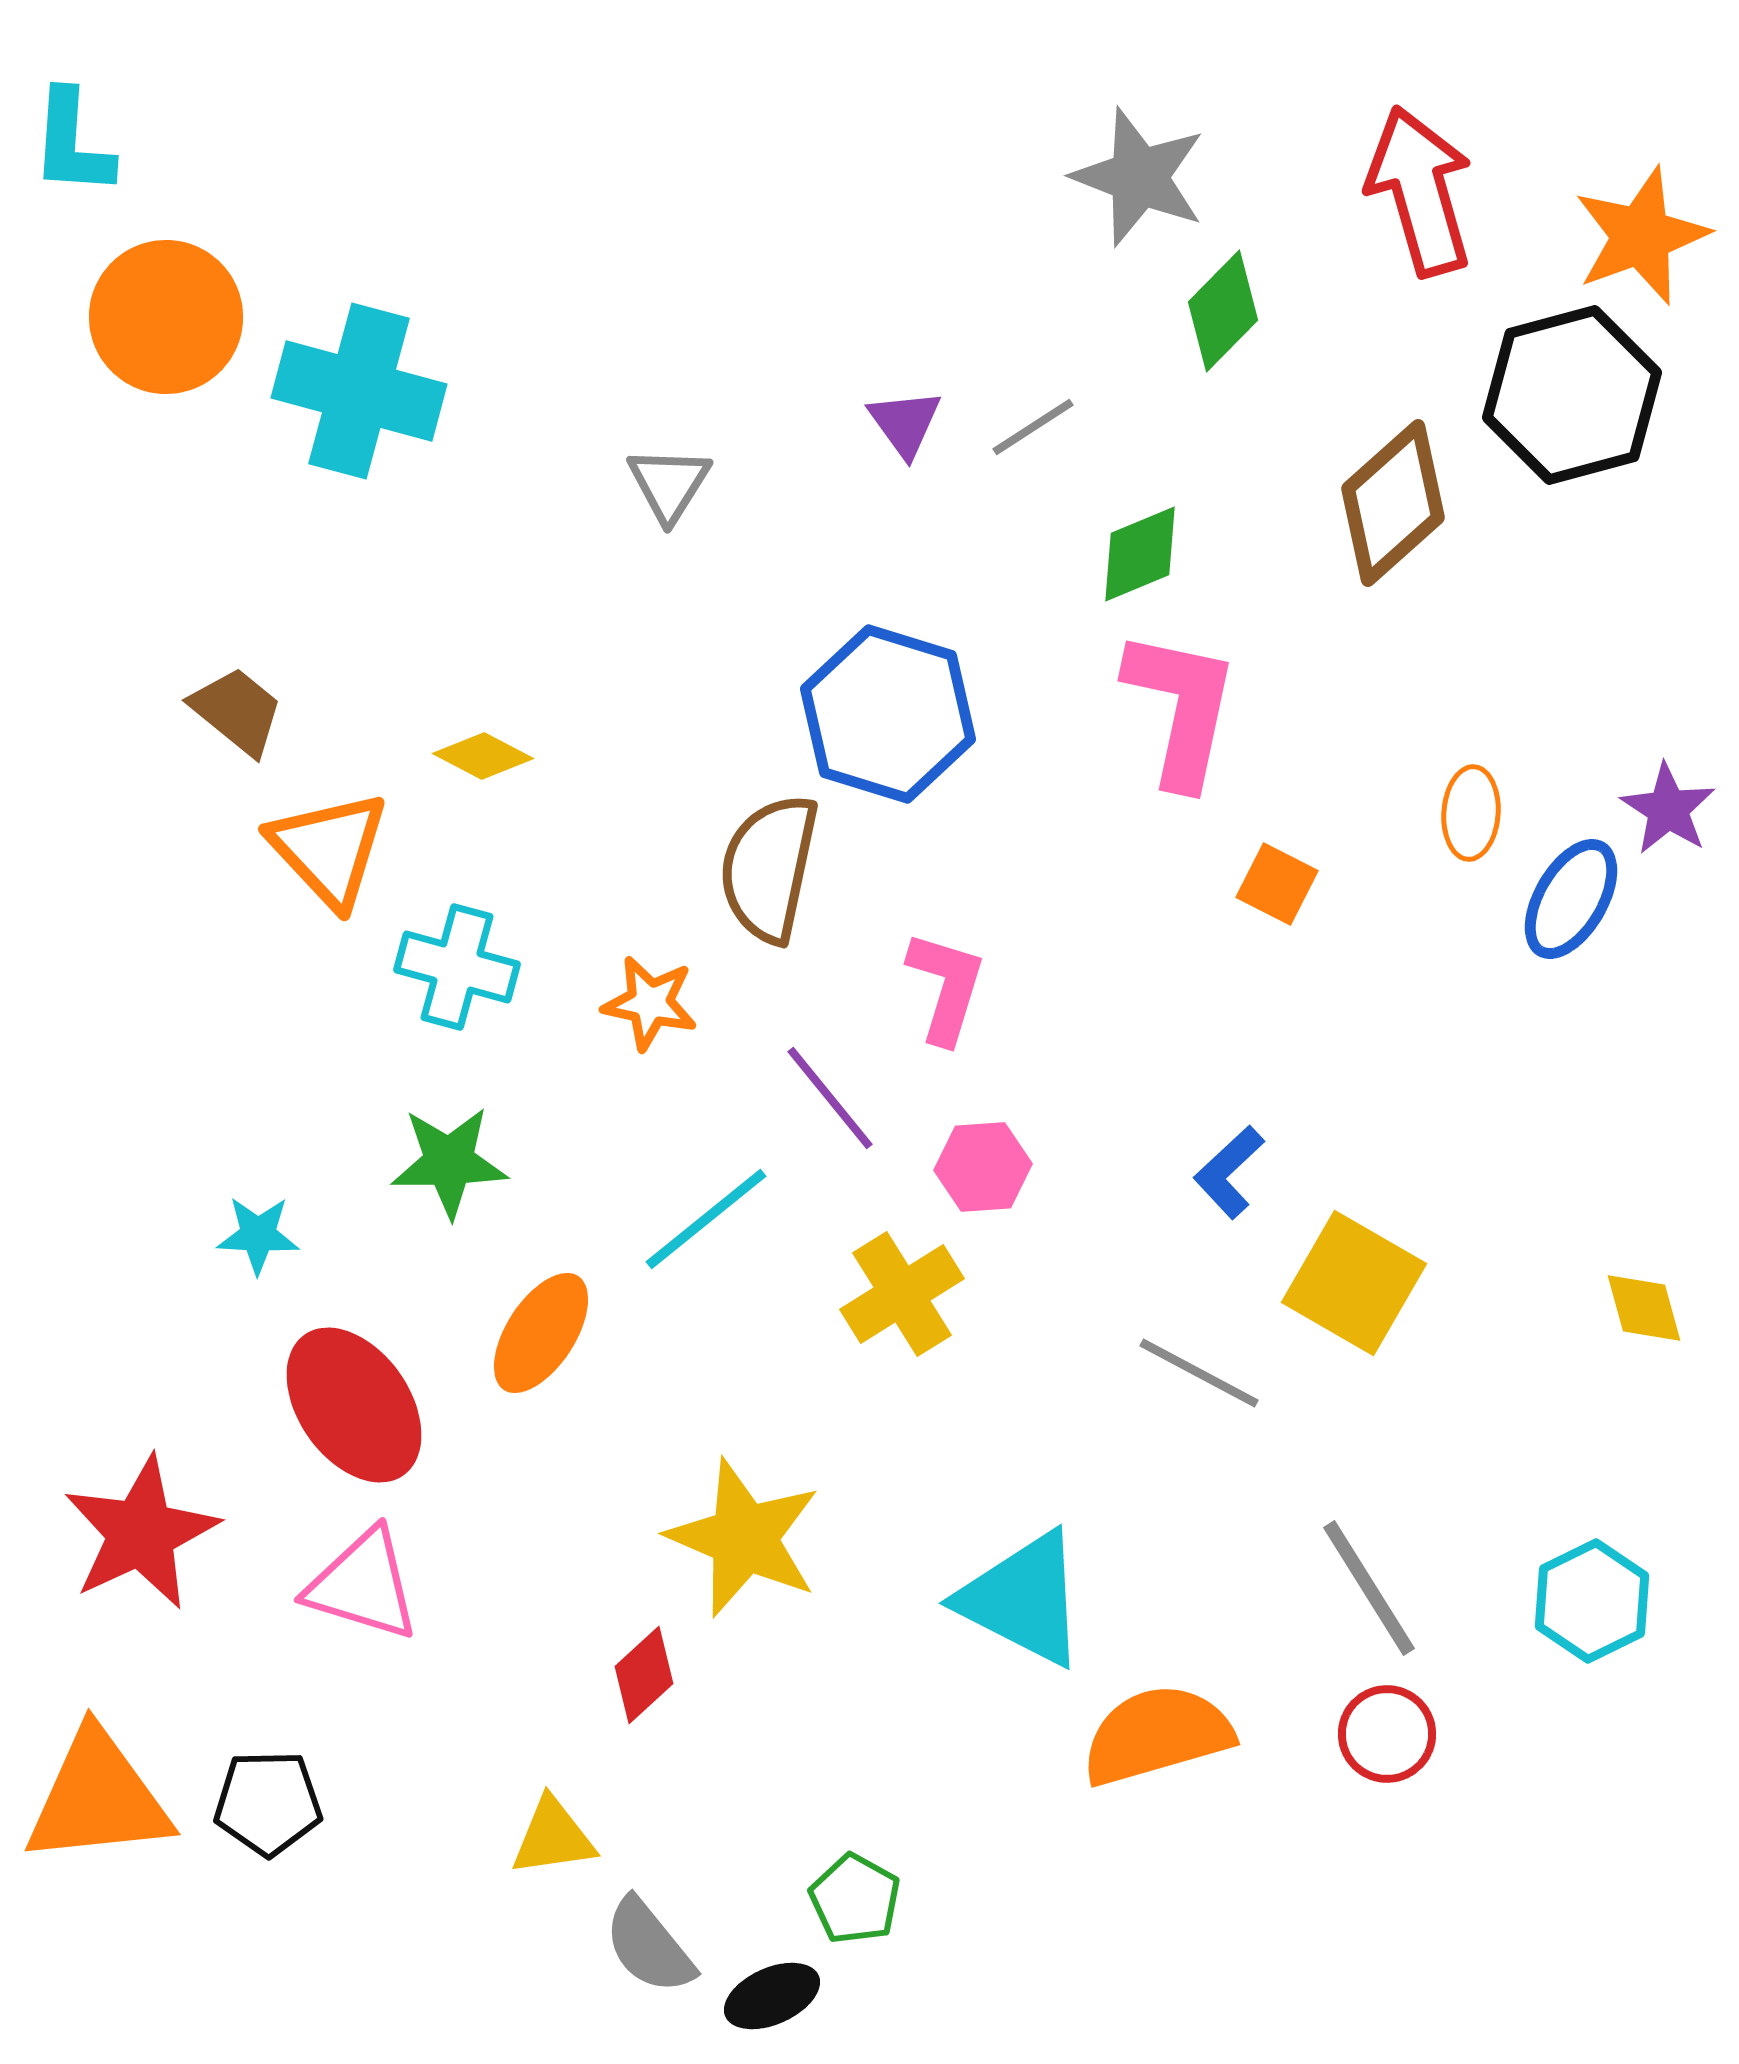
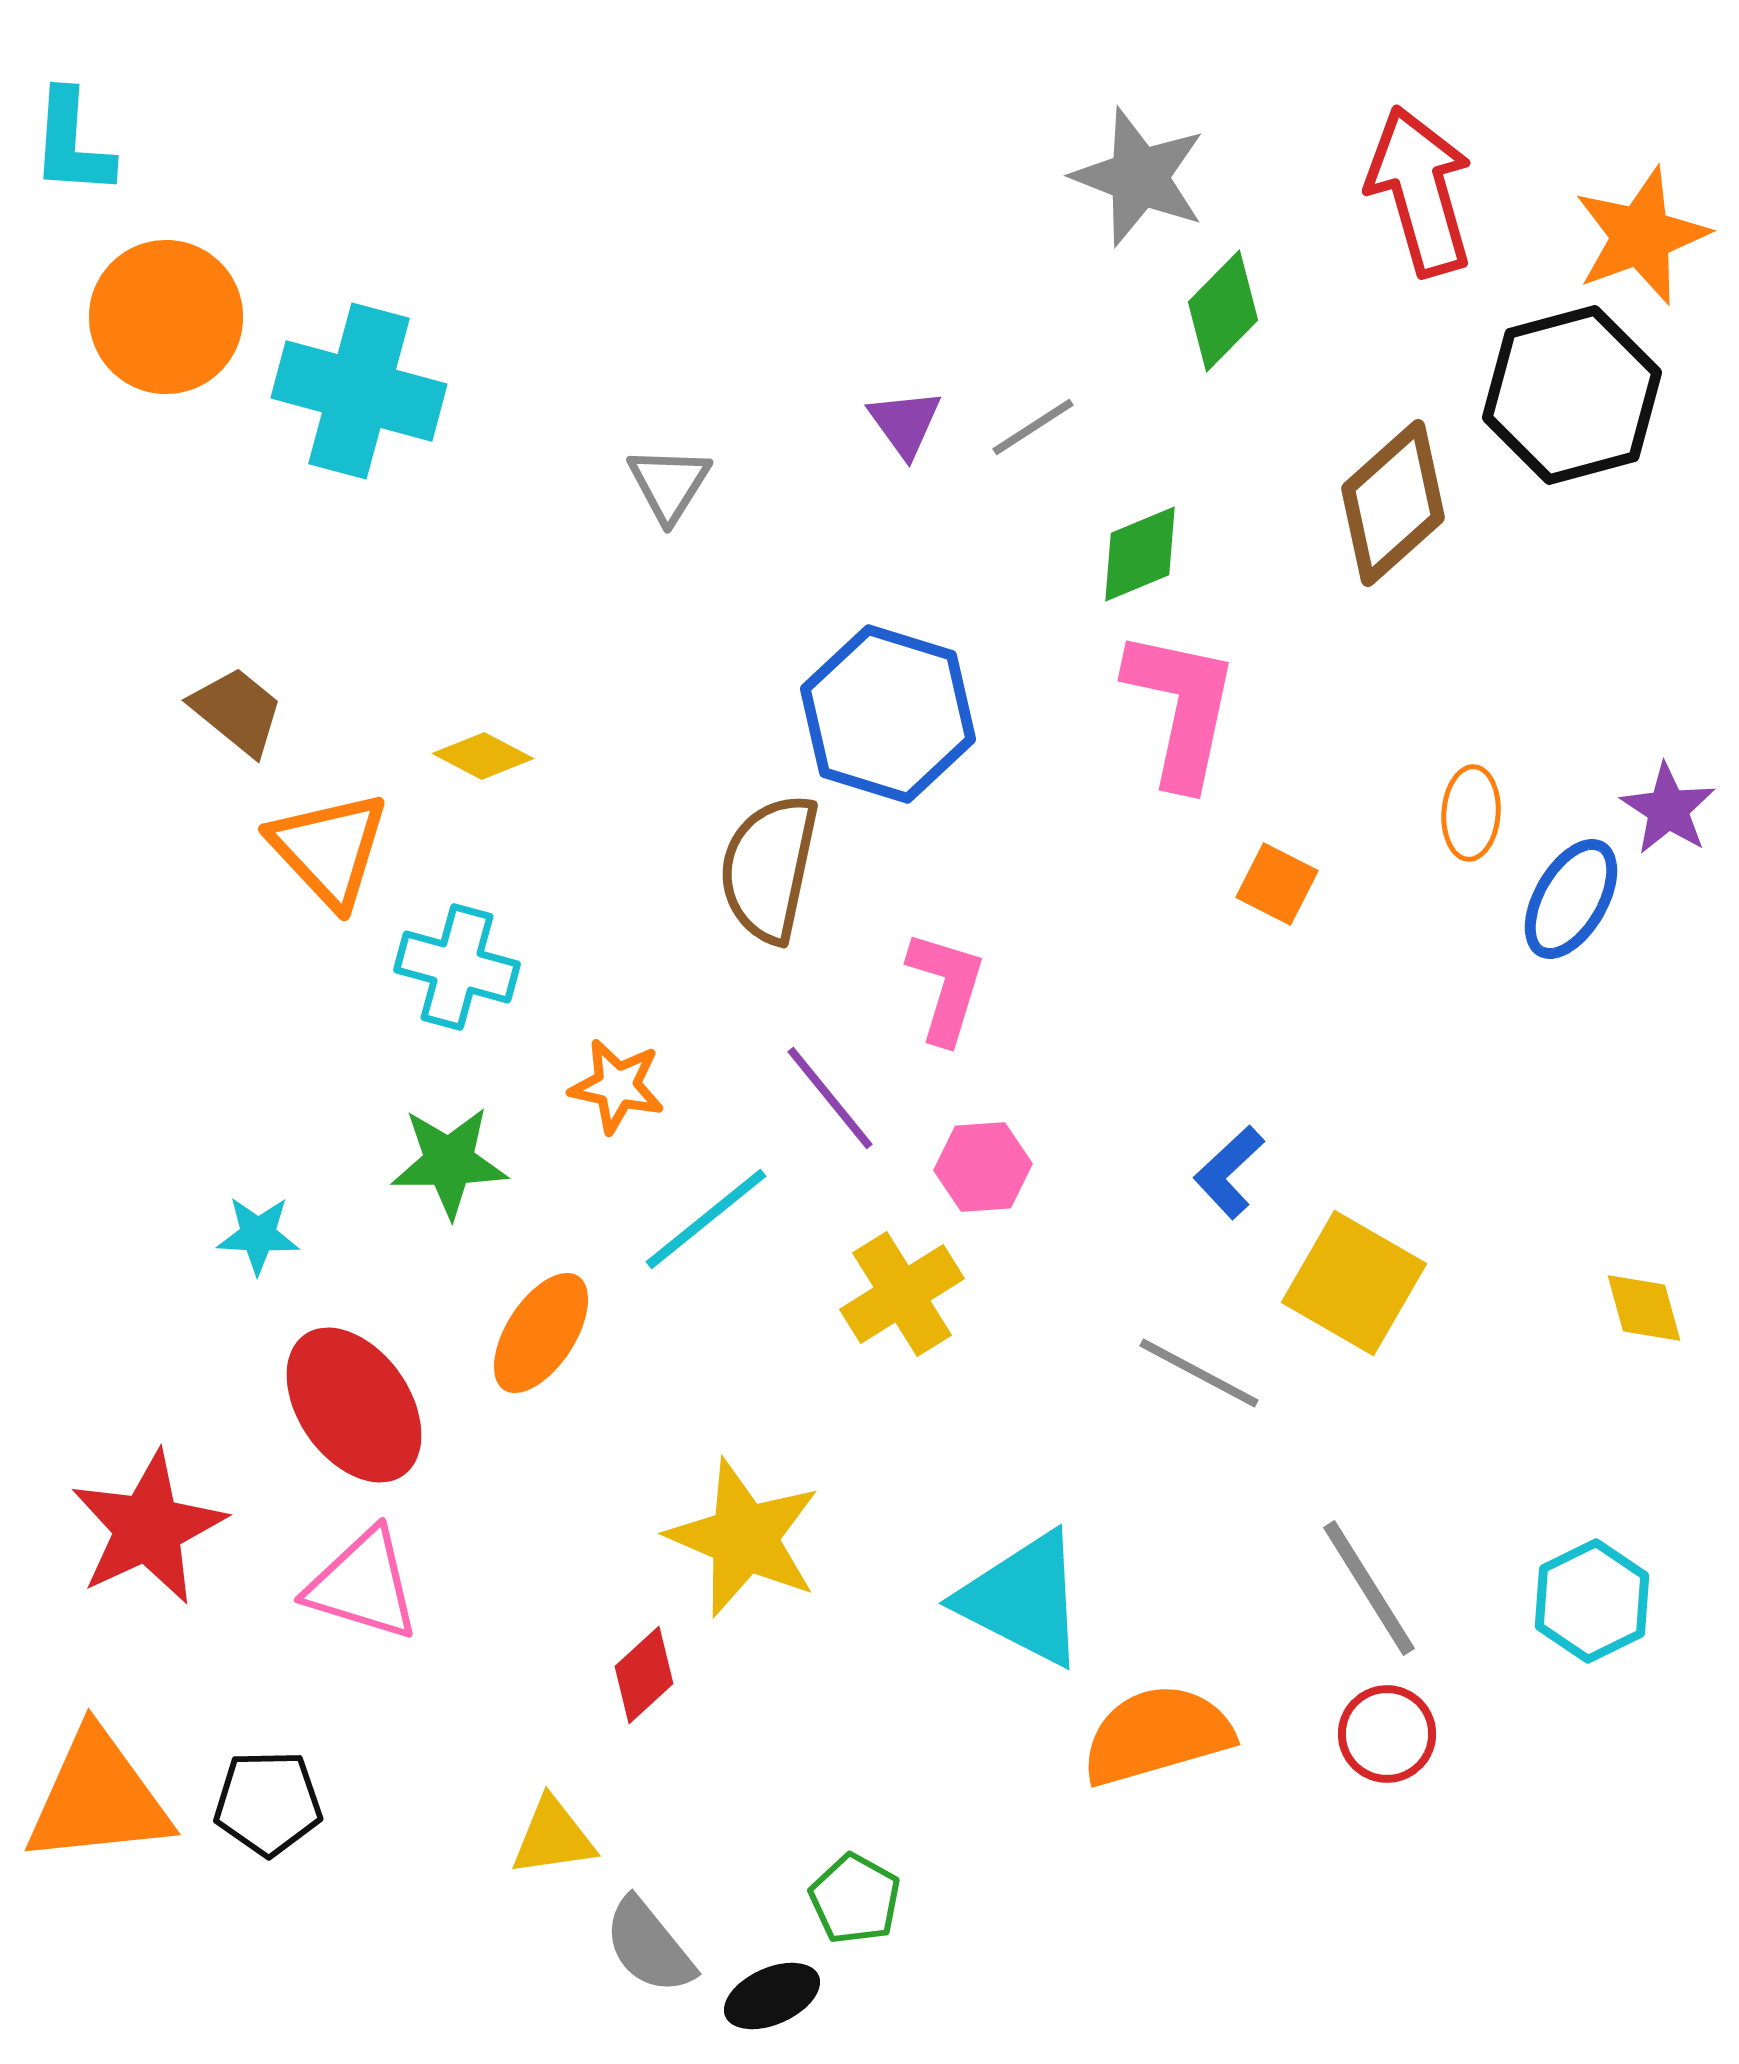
orange star at (650, 1003): moved 33 px left, 83 px down
red star at (141, 1533): moved 7 px right, 5 px up
